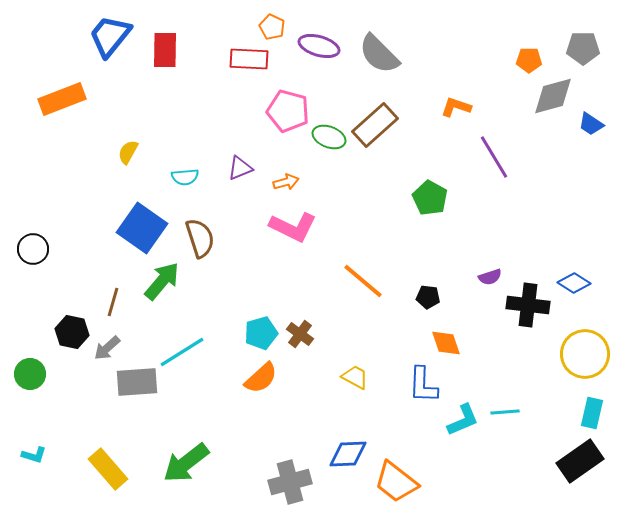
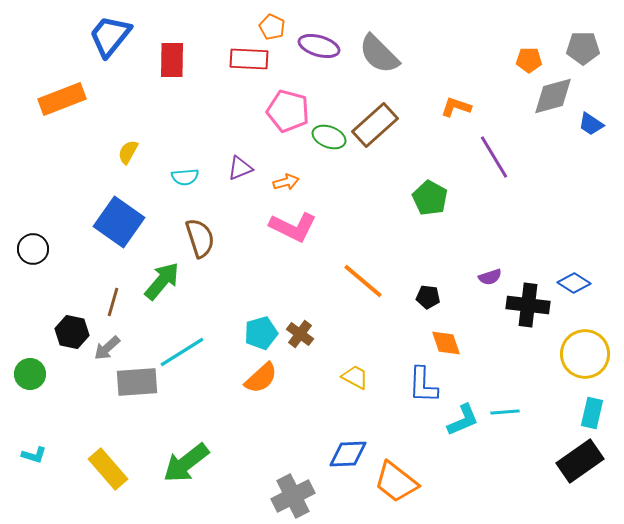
red rectangle at (165, 50): moved 7 px right, 10 px down
blue square at (142, 228): moved 23 px left, 6 px up
gray cross at (290, 482): moved 3 px right, 14 px down; rotated 12 degrees counterclockwise
